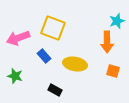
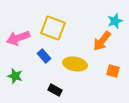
cyan star: moved 2 px left
orange arrow: moved 5 px left, 1 px up; rotated 40 degrees clockwise
